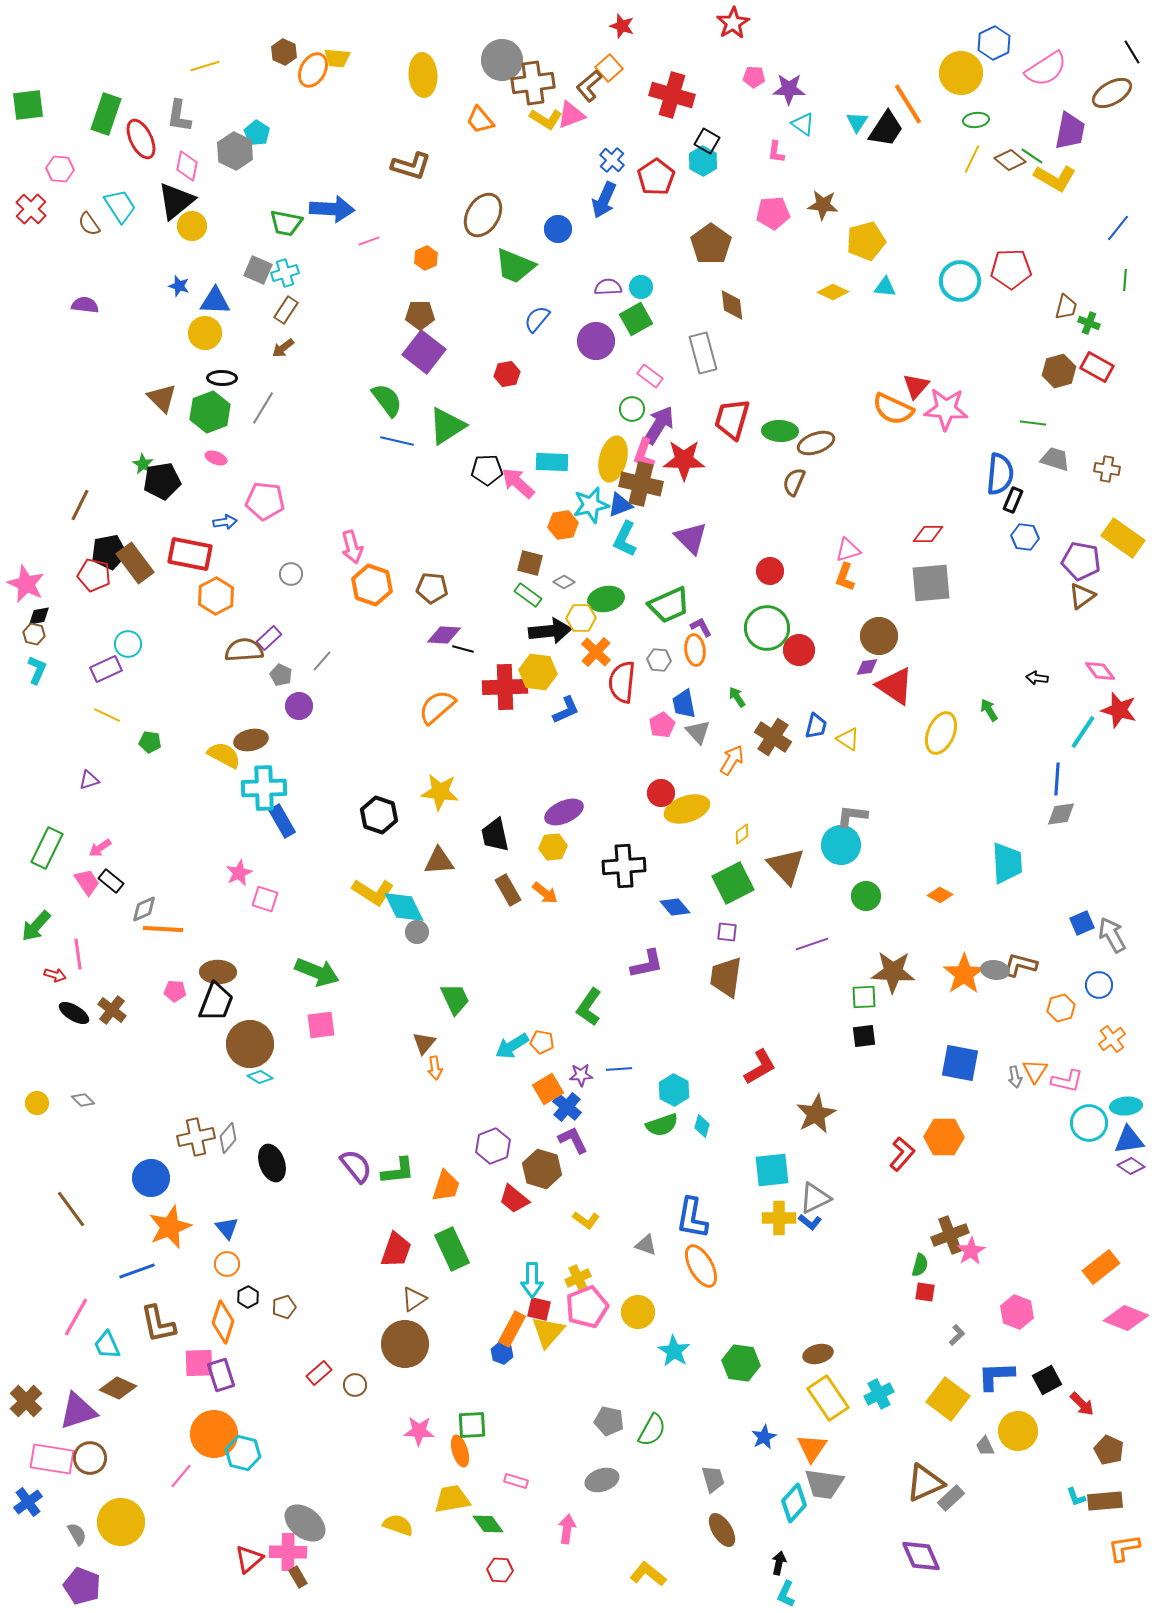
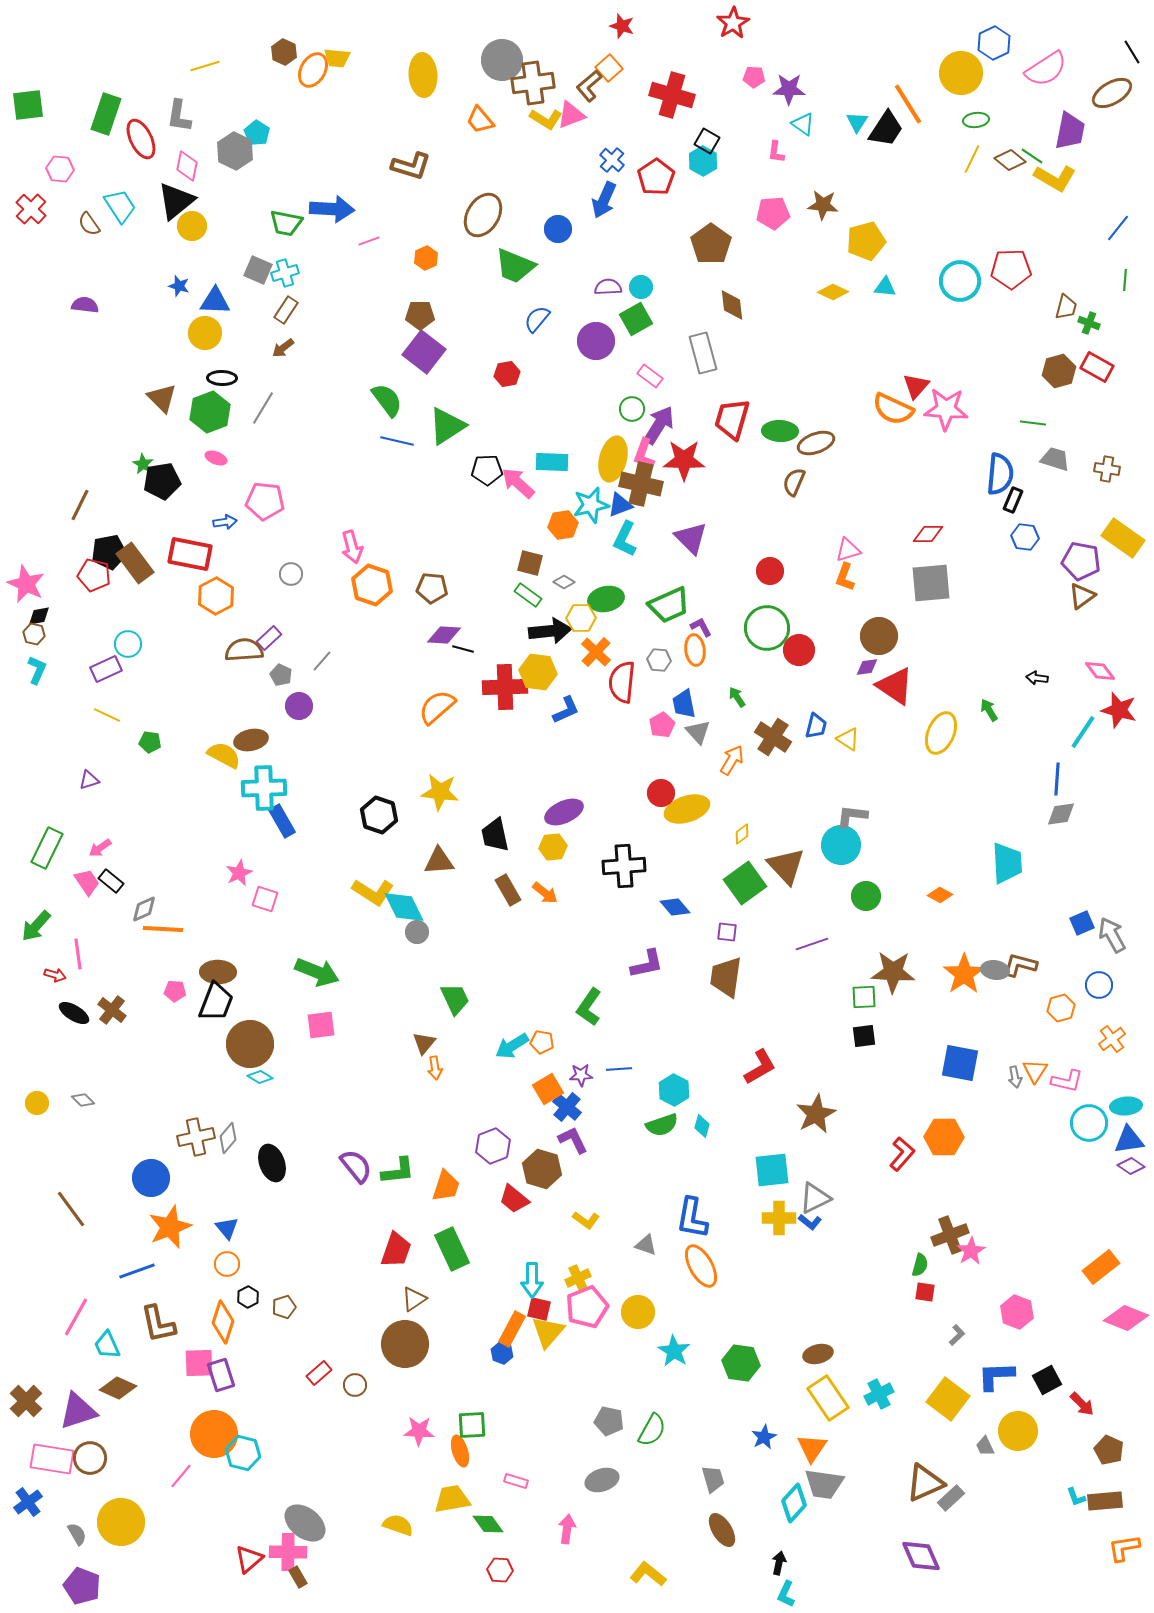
green square at (733, 883): moved 12 px right; rotated 9 degrees counterclockwise
